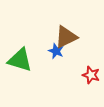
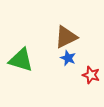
blue star: moved 12 px right, 7 px down
green triangle: moved 1 px right
